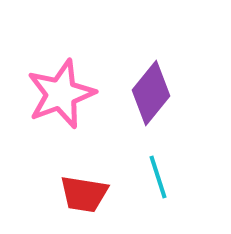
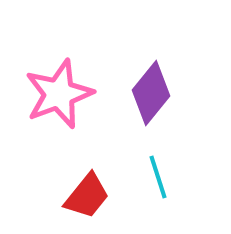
pink star: moved 2 px left
red trapezoid: moved 3 px right, 2 px down; rotated 60 degrees counterclockwise
